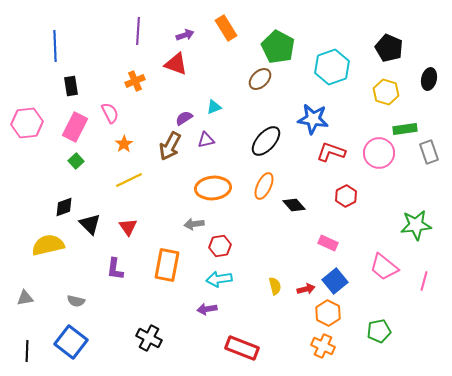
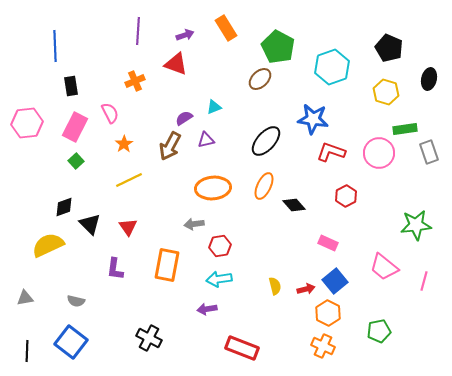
yellow semicircle at (48, 245): rotated 12 degrees counterclockwise
